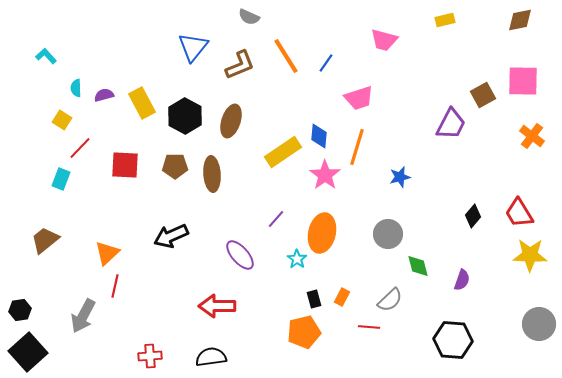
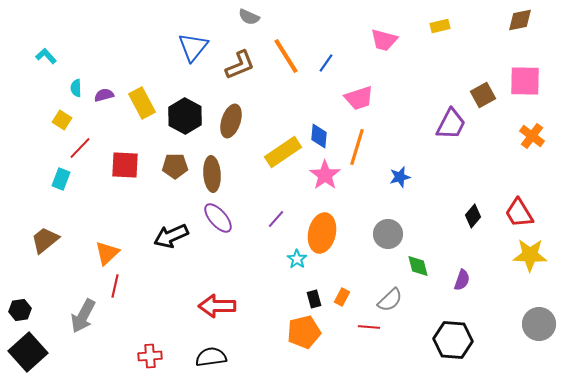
yellow rectangle at (445, 20): moved 5 px left, 6 px down
pink square at (523, 81): moved 2 px right
purple ellipse at (240, 255): moved 22 px left, 37 px up
